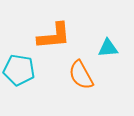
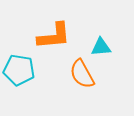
cyan triangle: moved 7 px left, 1 px up
orange semicircle: moved 1 px right, 1 px up
